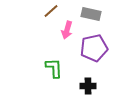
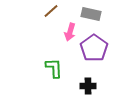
pink arrow: moved 3 px right, 2 px down
purple pentagon: rotated 24 degrees counterclockwise
